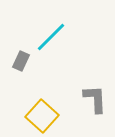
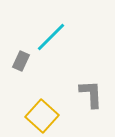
gray L-shape: moved 4 px left, 5 px up
